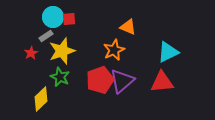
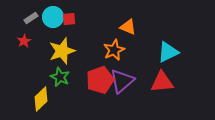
gray rectangle: moved 15 px left, 18 px up
red star: moved 7 px left, 12 px up
